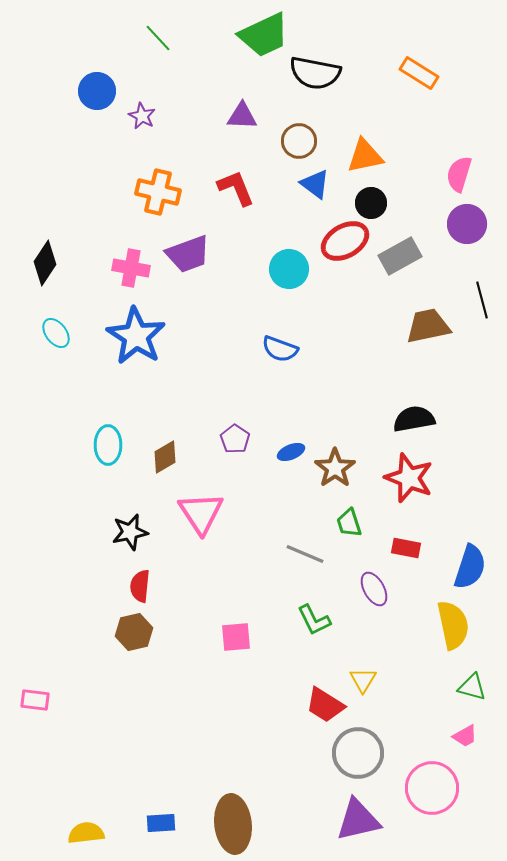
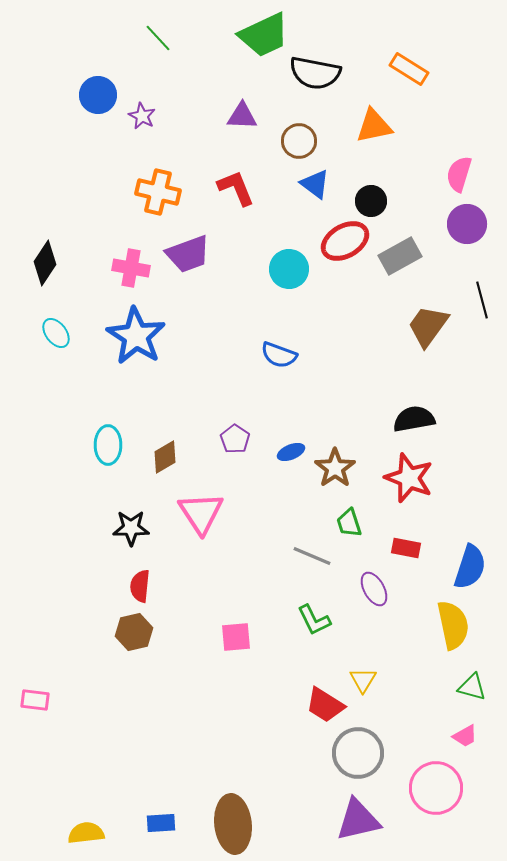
orange rectangle at (419, 73): moved 10 px left, 4 px up
blue circle at (97, 91): moved 1 px right, 4 px down
orange triangle at (365, 156): moved 9 px right, 30 px up
black circle at (371, 203): moved 2 px up
brown trapezoid at (428, 326): rotated 42 degrees counterclockwise
blue semicircle at (280, 349): moved 1 px left, 6 px down
black star at (130, 532): moved 1 px right, 4 px up; rotated 12 degrees clockwise
gray line at (305, 554): moved 7 px right, 2 px down
pink circle at (432, 788): moved 4 px right
